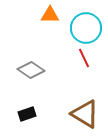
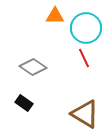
orange triangle: moved 5 px right, 1 px down
gray diamond: moved 2 px right, 3 px up
black rectangle: moved 3 px left, 11 px up; rotated 54 degrees clockwise
